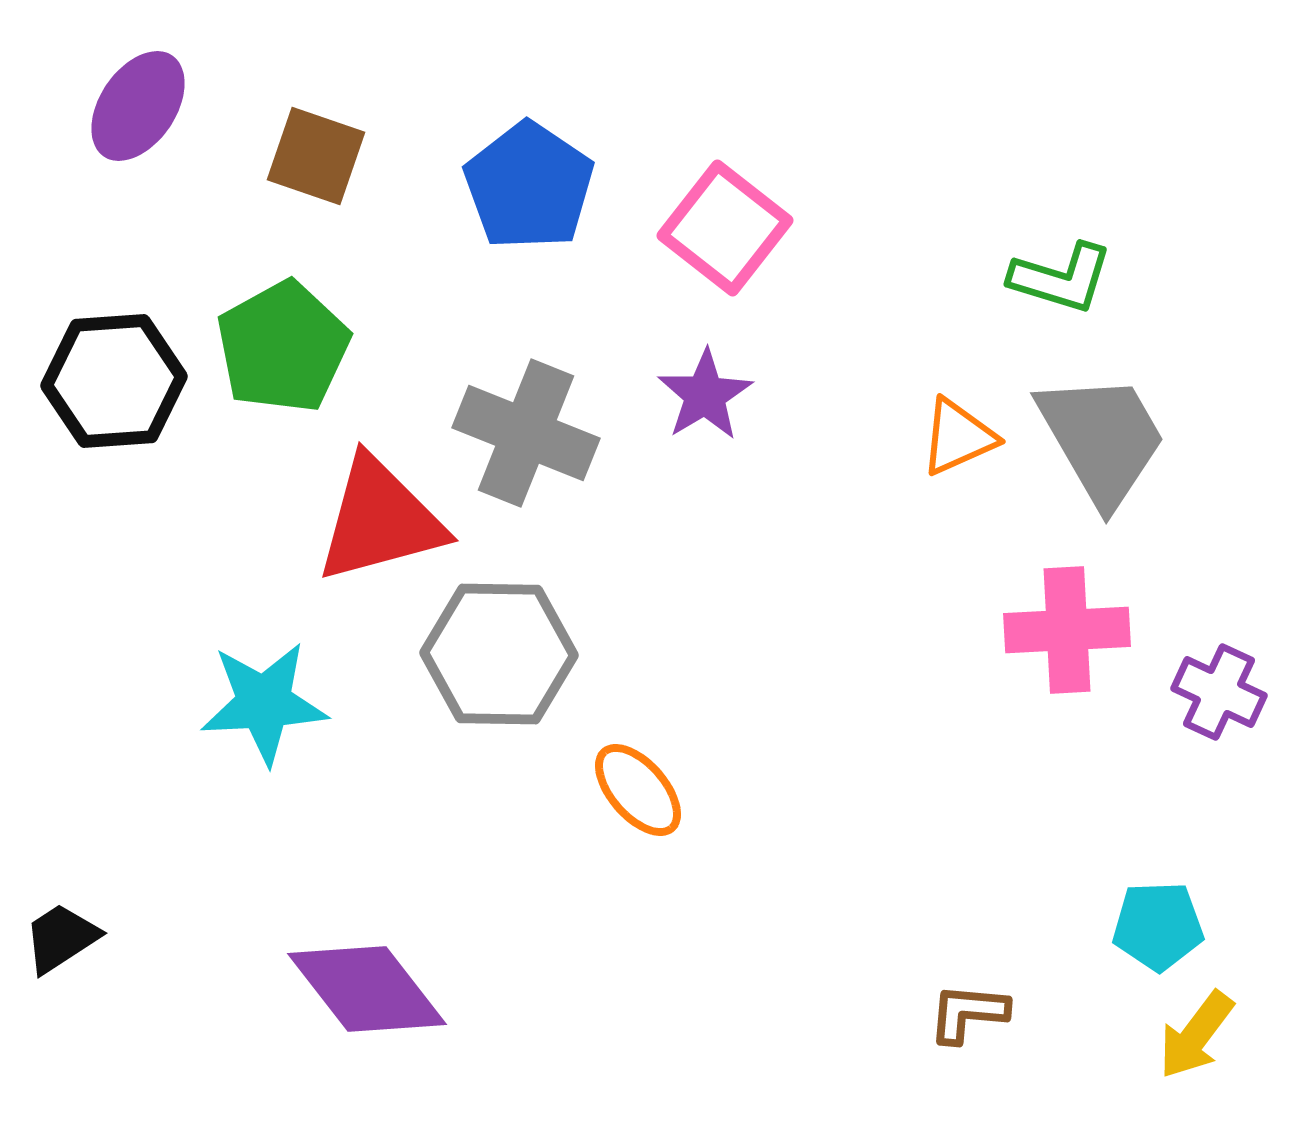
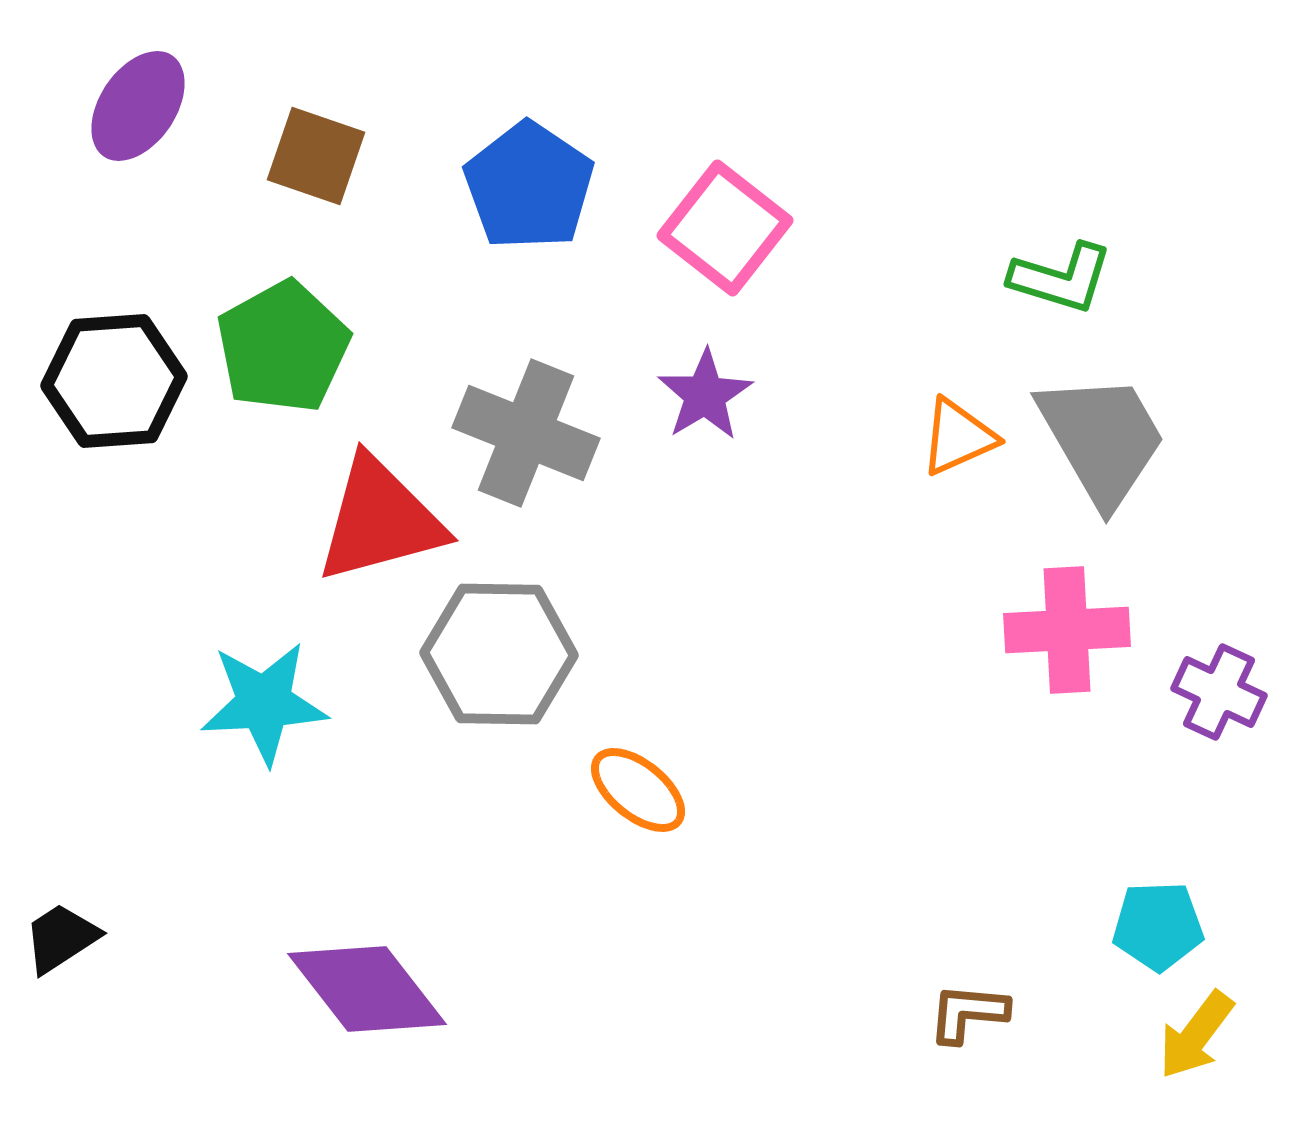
orange ellipse: rotated 10 degrees counterclockwise
